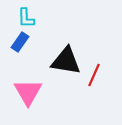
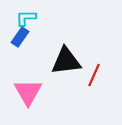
cyan L-shape: rotated 90 degrees clockwise
blue rectangle: moved 5 px up
black triangle: rotated 16 degrees counterclockwise
